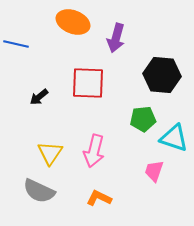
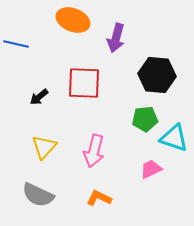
orange ellipse: moved 2 px up
black hexagon: moved 5 px left
red square: moved 4 px left
green pentagon: moved 2 px right
yellow triangle: moved 6 px left, 6 px up; rotated 8 degrees clockwise
pink trapezoid: moved 3 px left, 2 px up; rotated 45 degrees clockwise
gray semicircle: moved 1 px left, 4 px down
